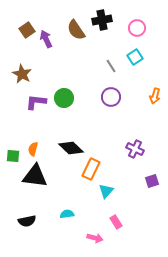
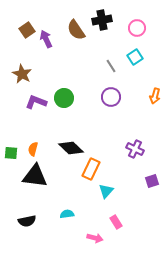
purple L-shape: rotated 15 degrees clockwise
green square: moved 2 px left, 3 px up
